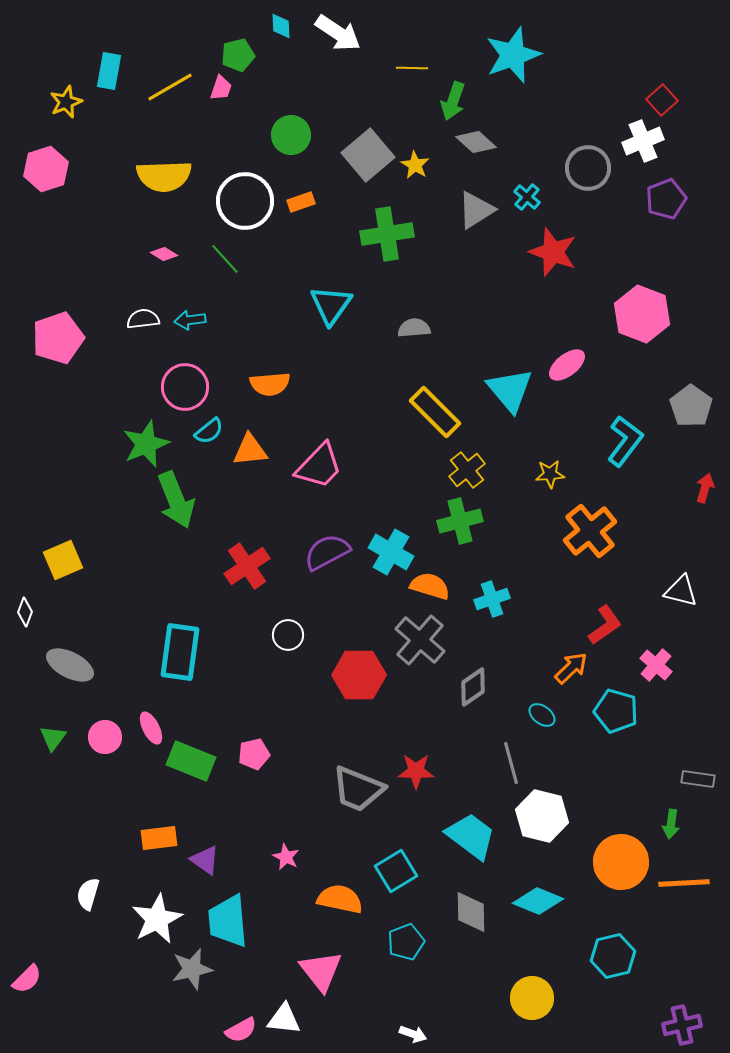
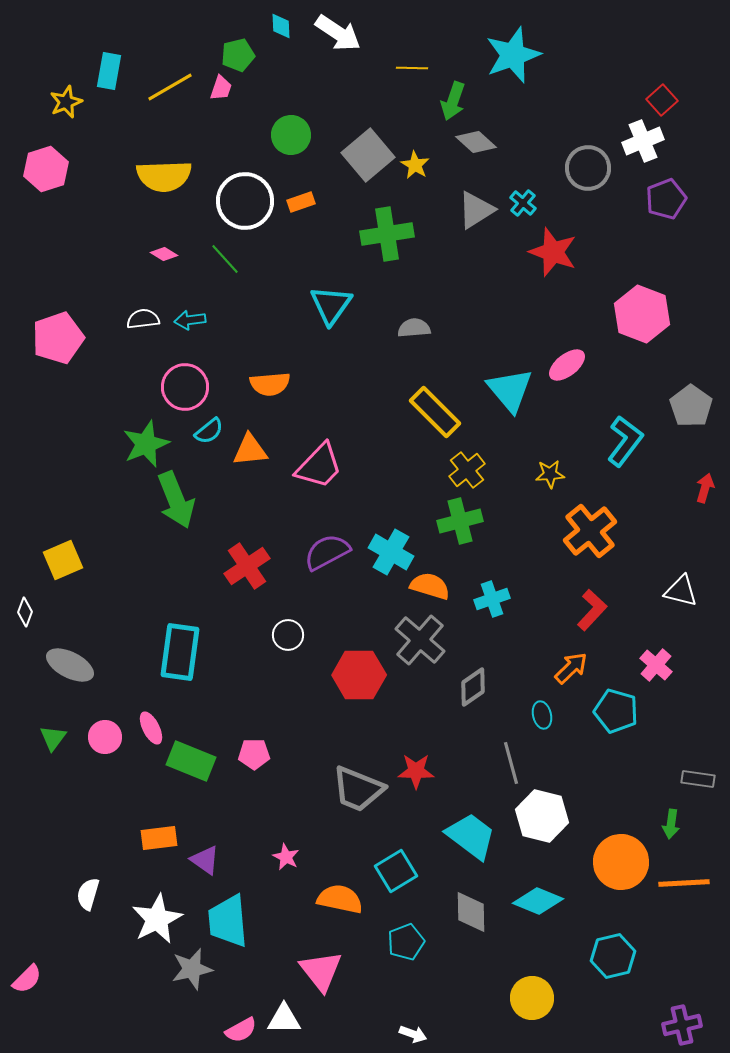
cyan cross at (527, 197): moved 4 px left, 6 px down
red L-shape at (605, 625): moved 13 px left, 15 px up; rotated 12 degrees counterclockwise
cyan ellipse at (542, 715): rotated 40 degrees clockwise
pink pentagon at (254, 754): rotated 12 degrees clockwise
white triangle at (284, 1019): rotated 6 degrees counterclockwise
